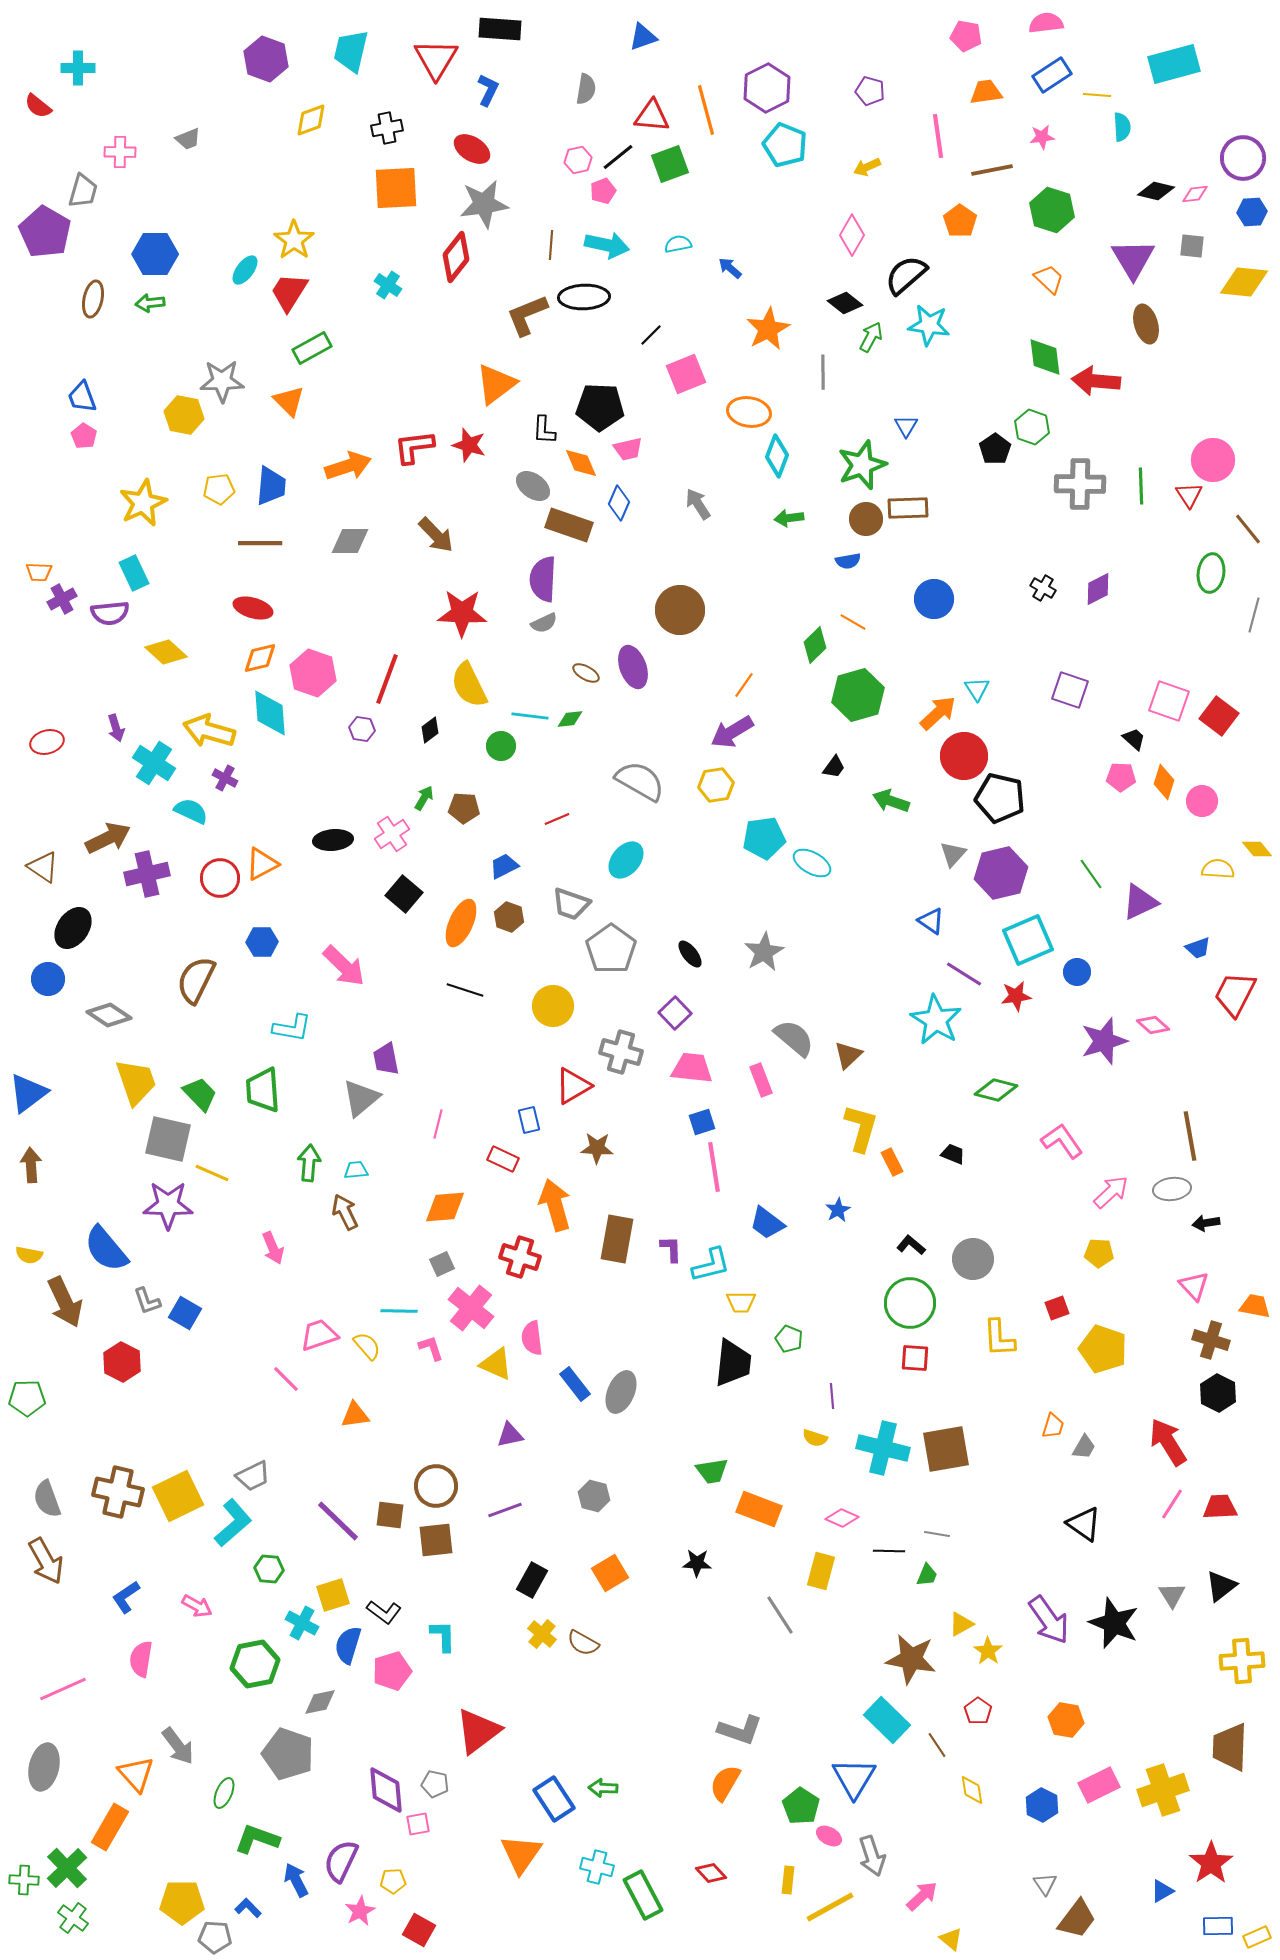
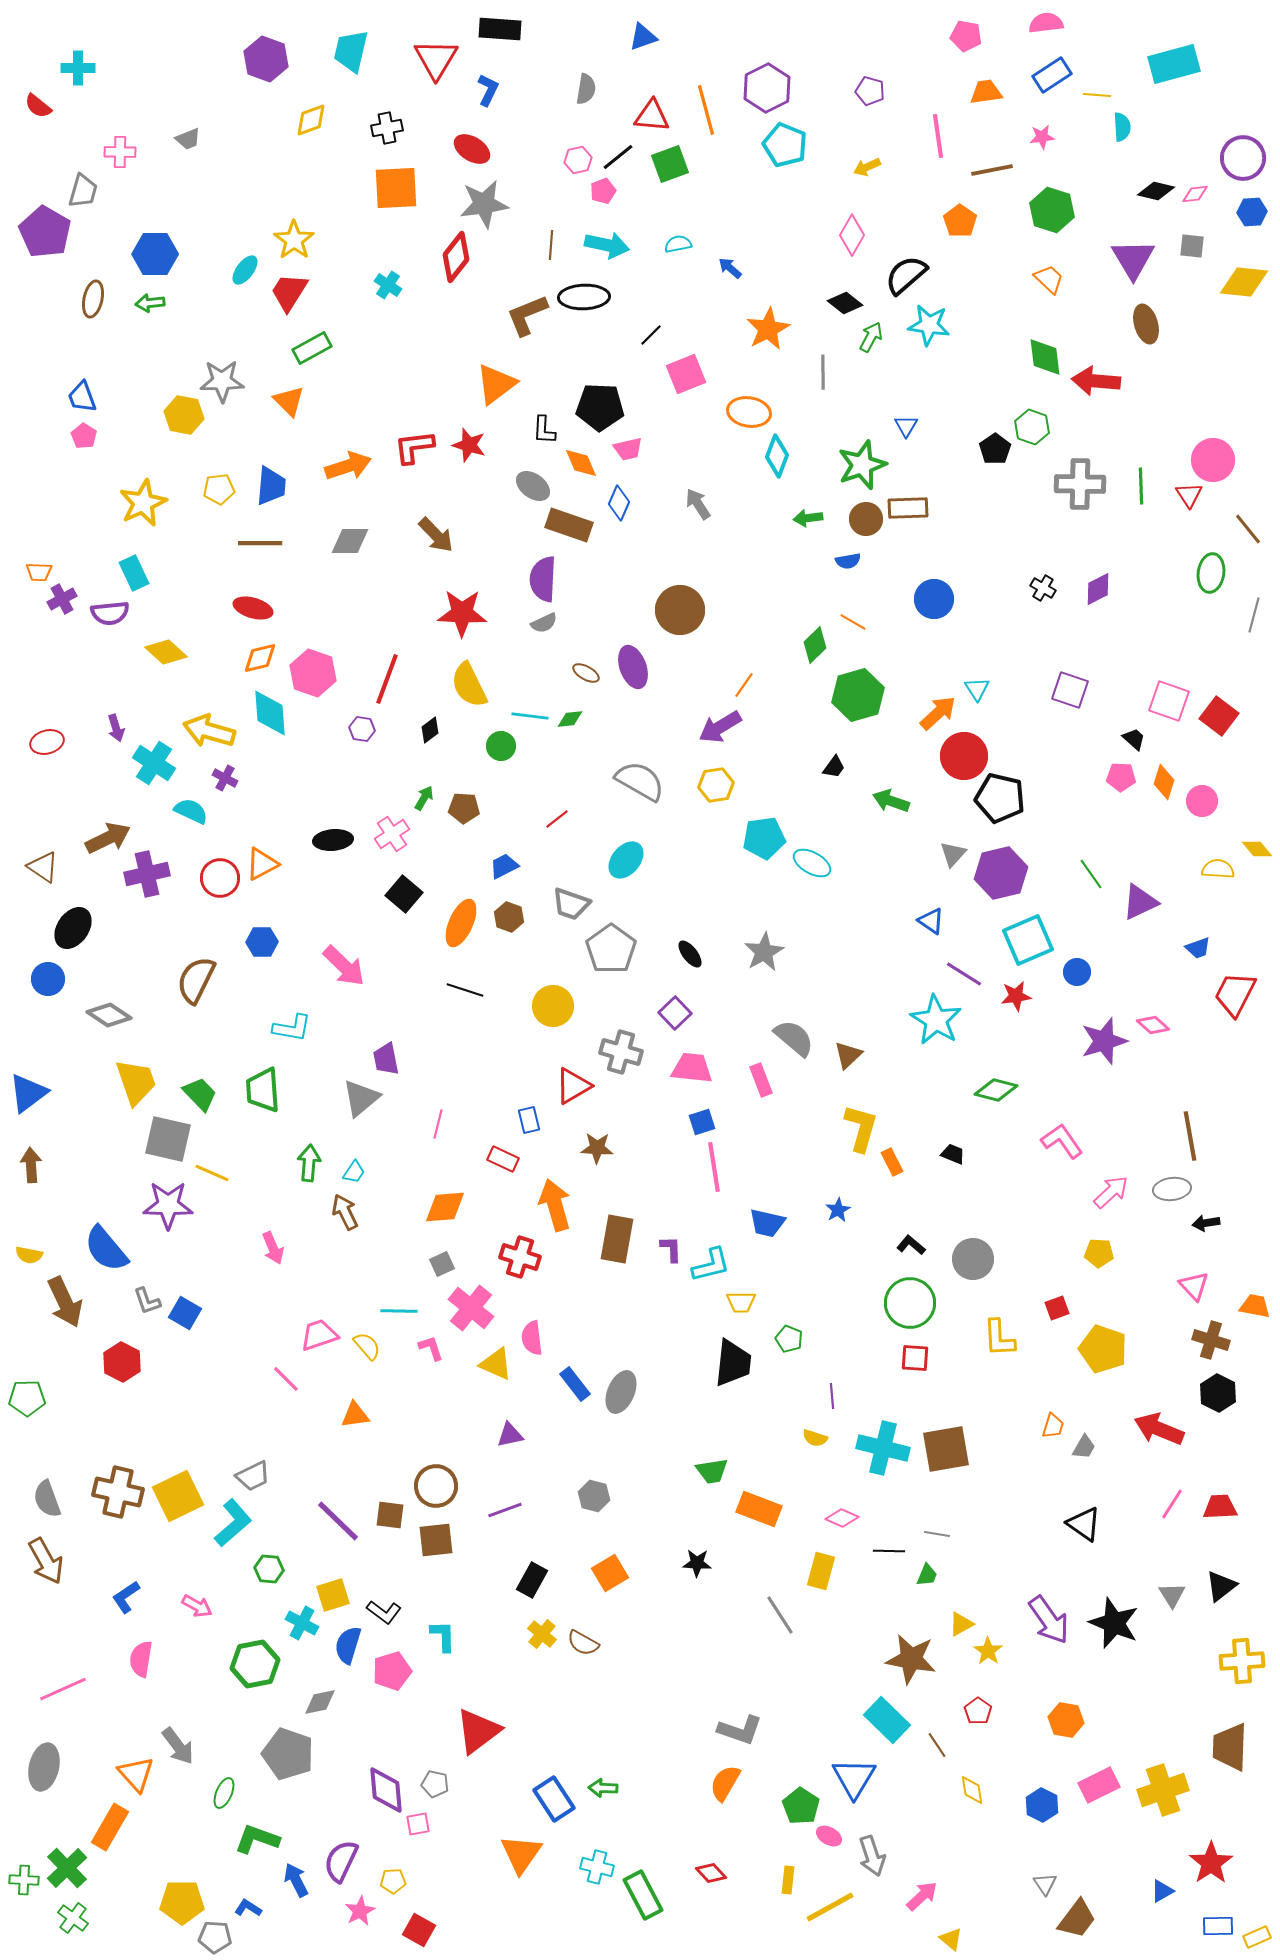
green arrow at (789, 518): moved 19 px right
purple arrow at (732, 732): moved 12 px left, 5 px up
red line at (557, 819): rotated 15 degrees counterclockwise
cyan trapezoid at (356, 1170): moved 2 px left, 2 px down; rotated 130 degrees clockwise
blue trapezoid at (767, 1223): rotated 24 degrees counterclockwise
red arrow at (1168, 1442): moved 9 px left, 13 px up; rotated 36 degrees counterclockwise
blue L-shape at (248, 1908): rotated 12 degrees counterclockwise
